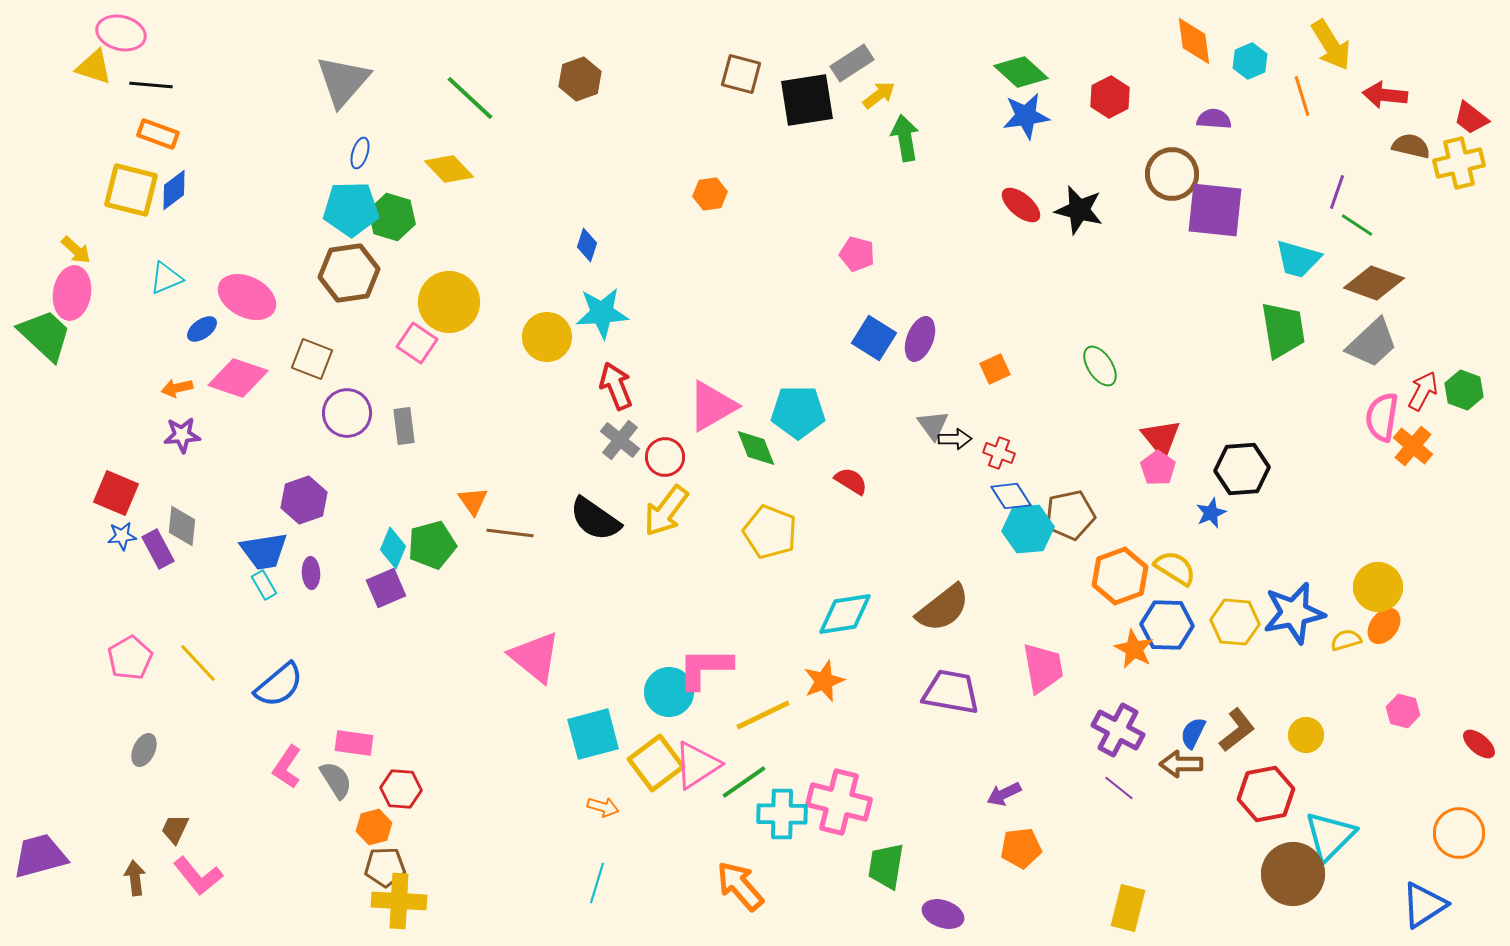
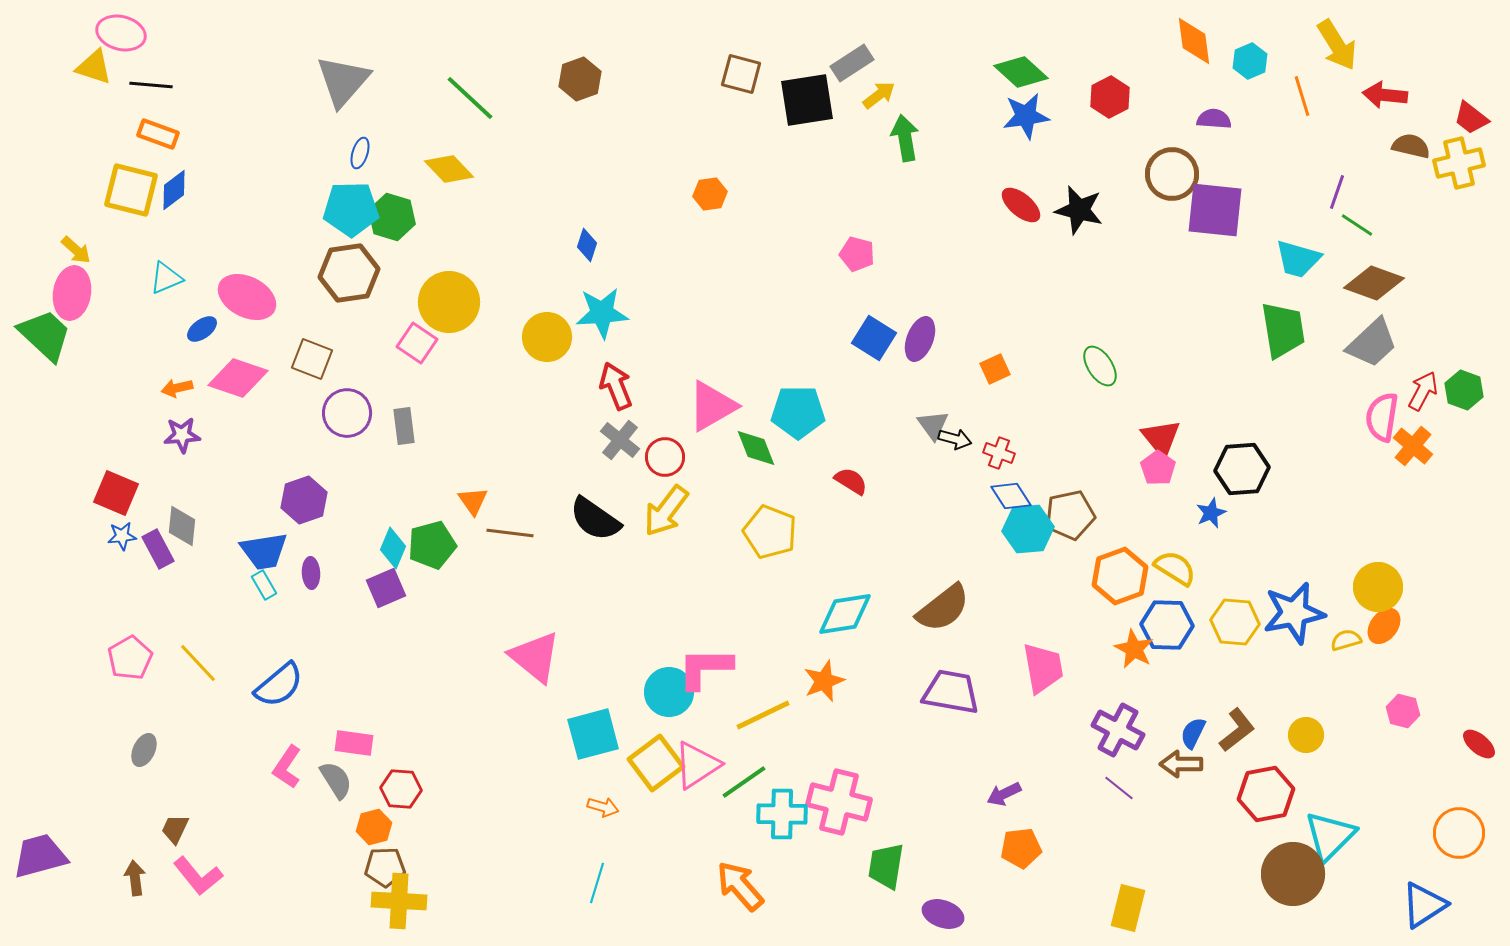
yellow arrow at (1331, 45): moved 6 px right
black arrow at (955, 439): rotated 16 degrees clockwise
